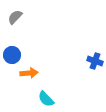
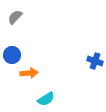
cyan semicircle: rotated 78 degrees counterclockwise
